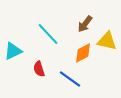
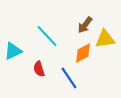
brown arrow: moved 1 px down
cyan line: moved 1 px left, 2 px down
yellow triangle: moved 2 px left, 2 px up; rotated 20 degrees counterclockwise
blue line: moved 1 px left, 1 px up; rotated 20 degrees clockwise
